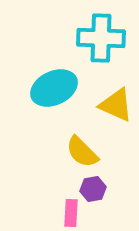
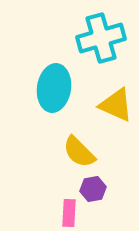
cyan cross: rotated 18 degrees counterclockwise
cyan ellipse: rotated 57 degrees counterclockwise
yellow semicircle: moved 3 px left
pink rectangle: moved 2 px left
